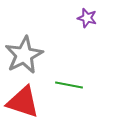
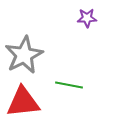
purple star: rotated 18 degrees counterclockwise
red triangle: rotated 24 degrees counterclockwise
